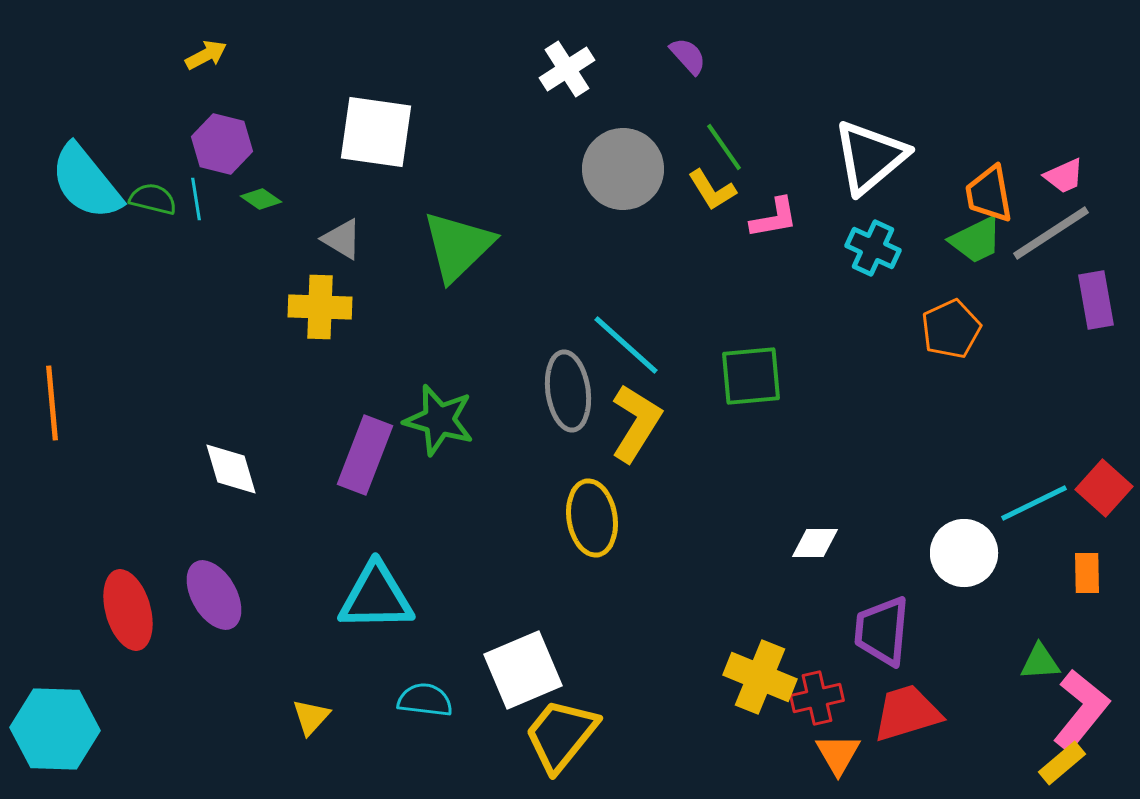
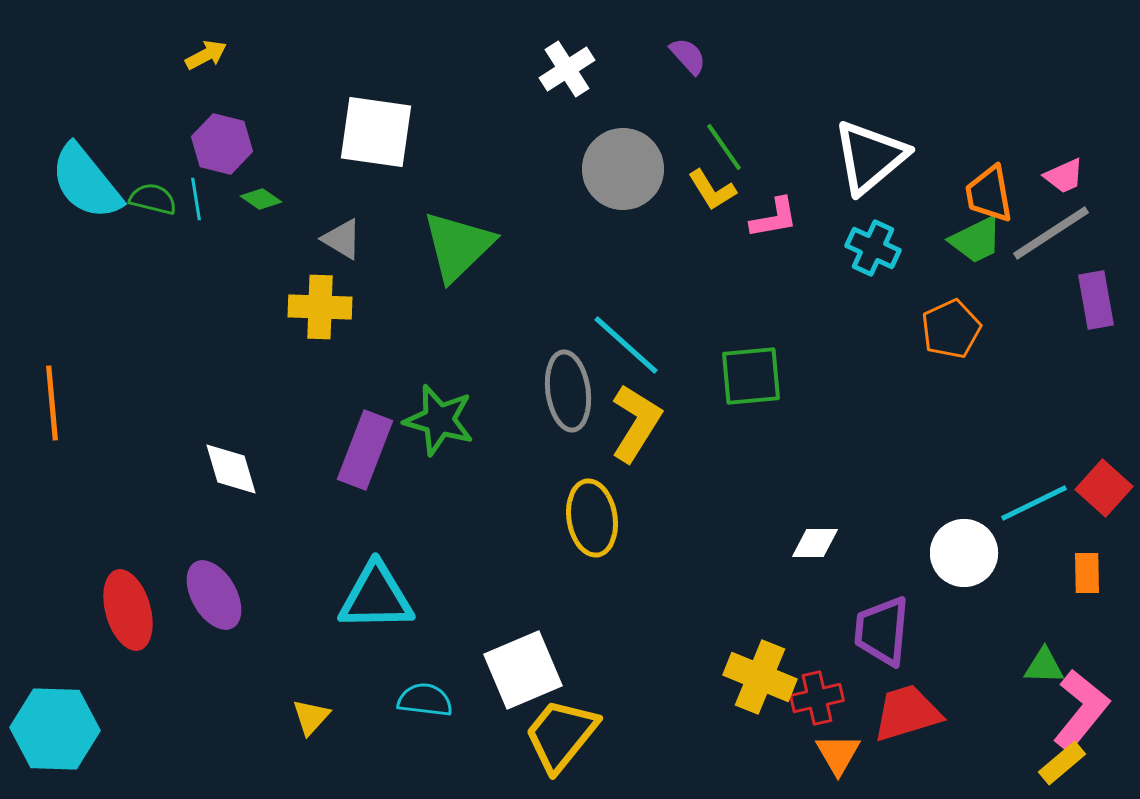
purple rectangle at (365, 455): moved 5 px up
green triangle at (1040, 662): moved 4 px right, 4 px down; rotated 6 degrees clockwise
